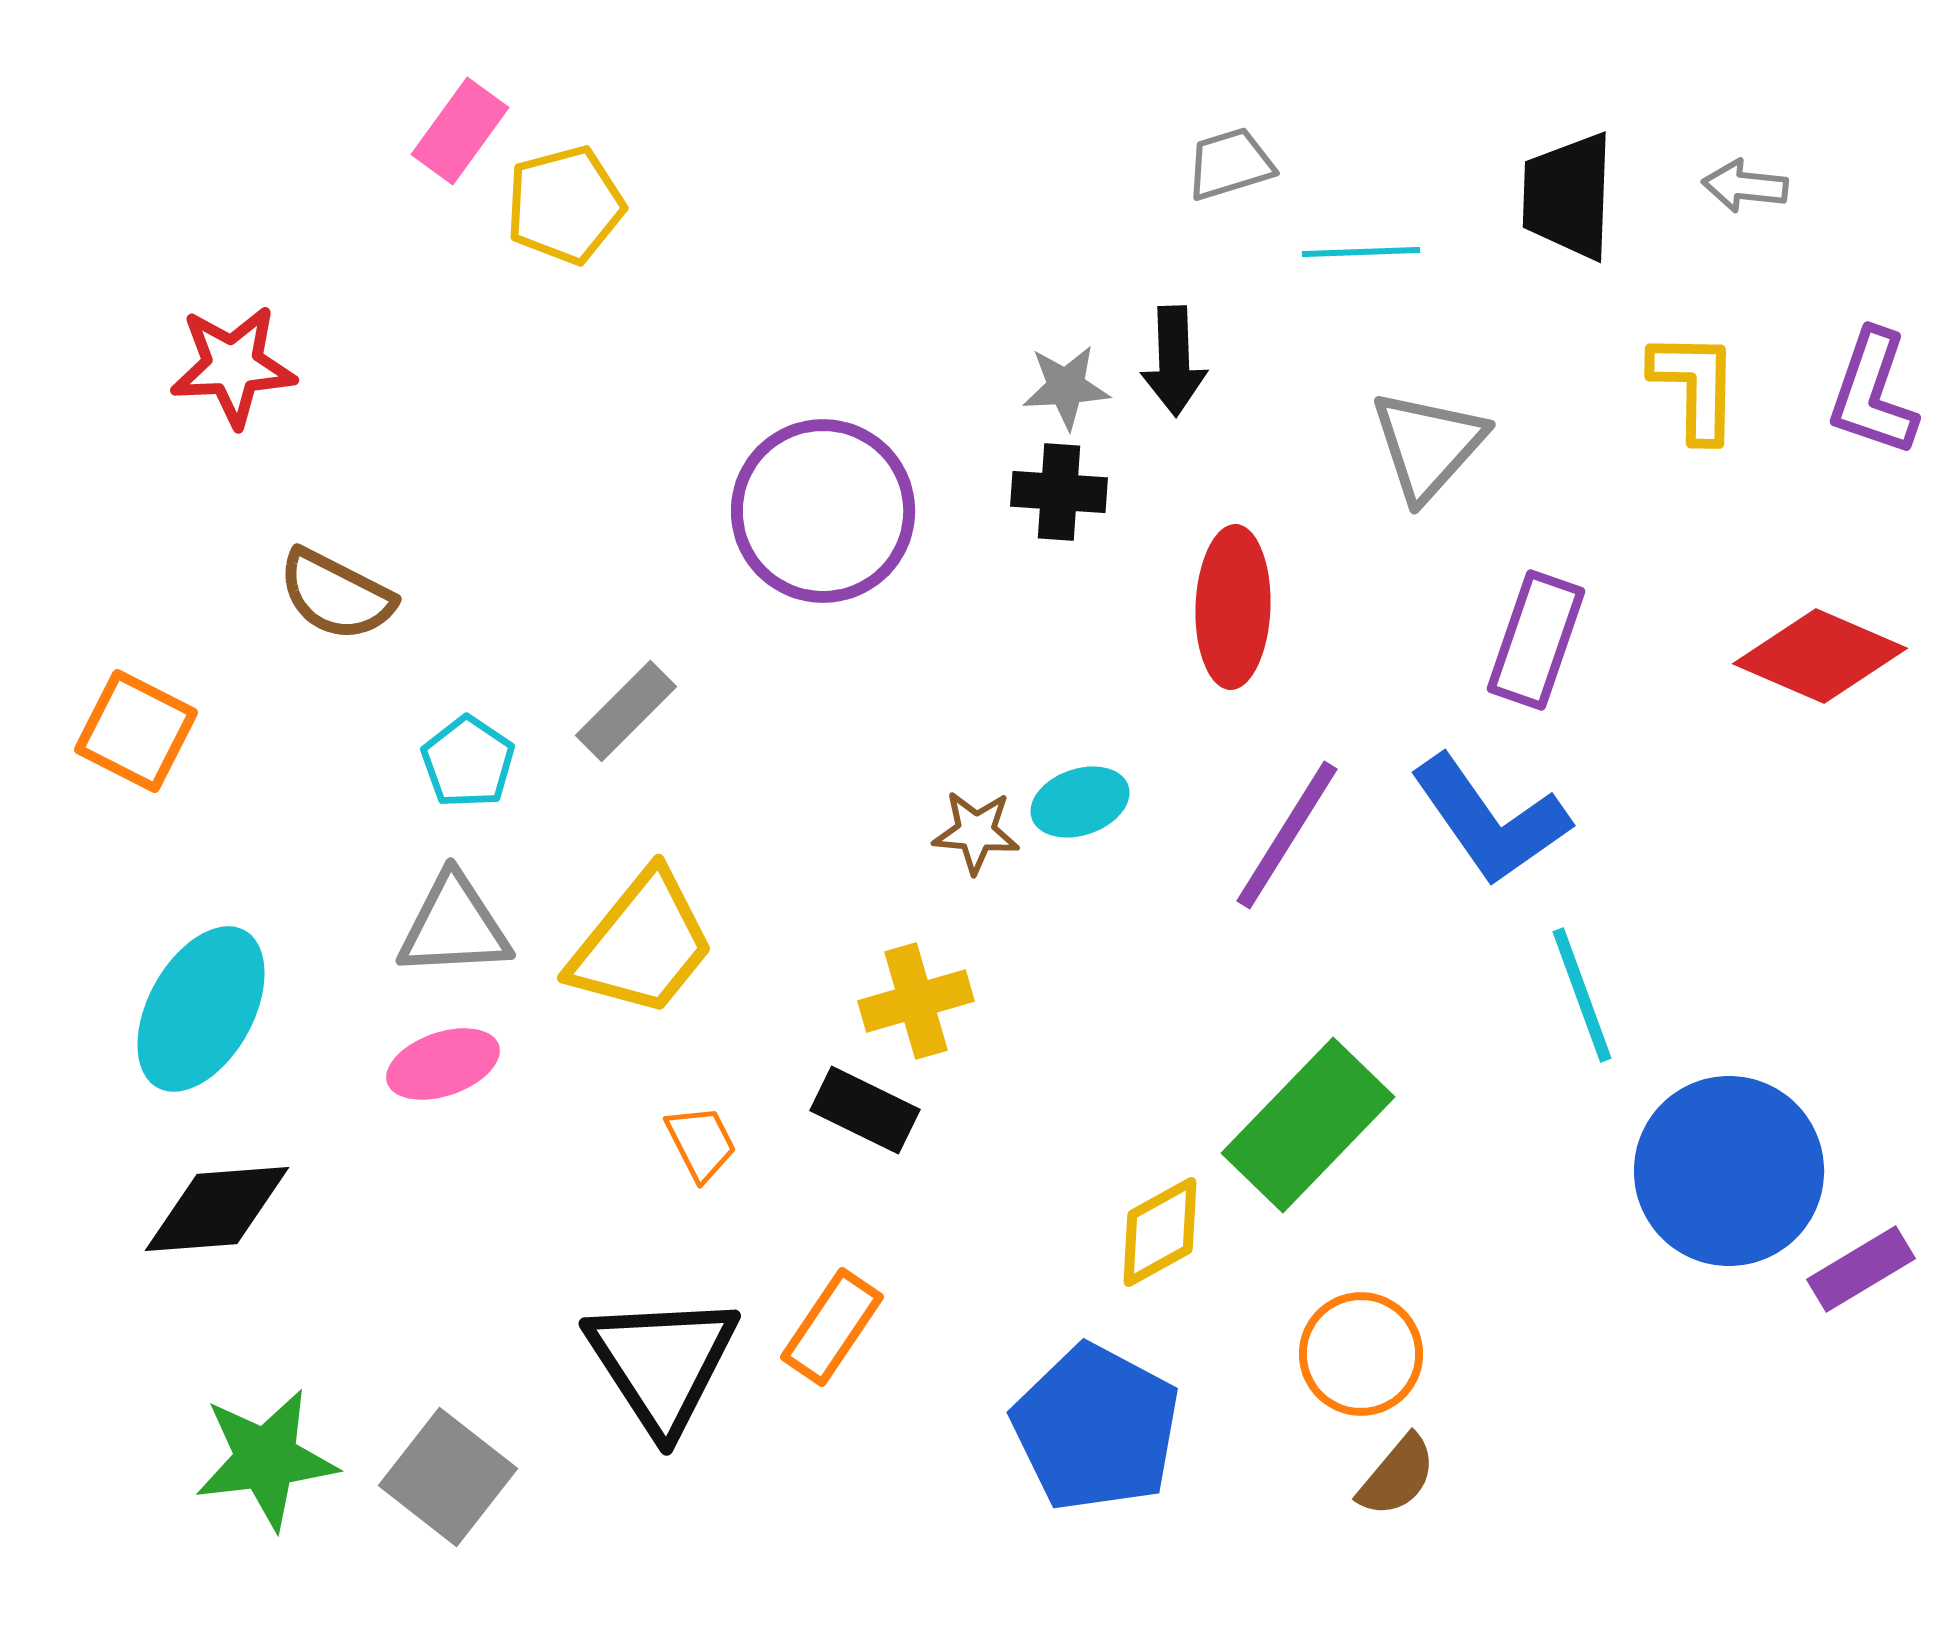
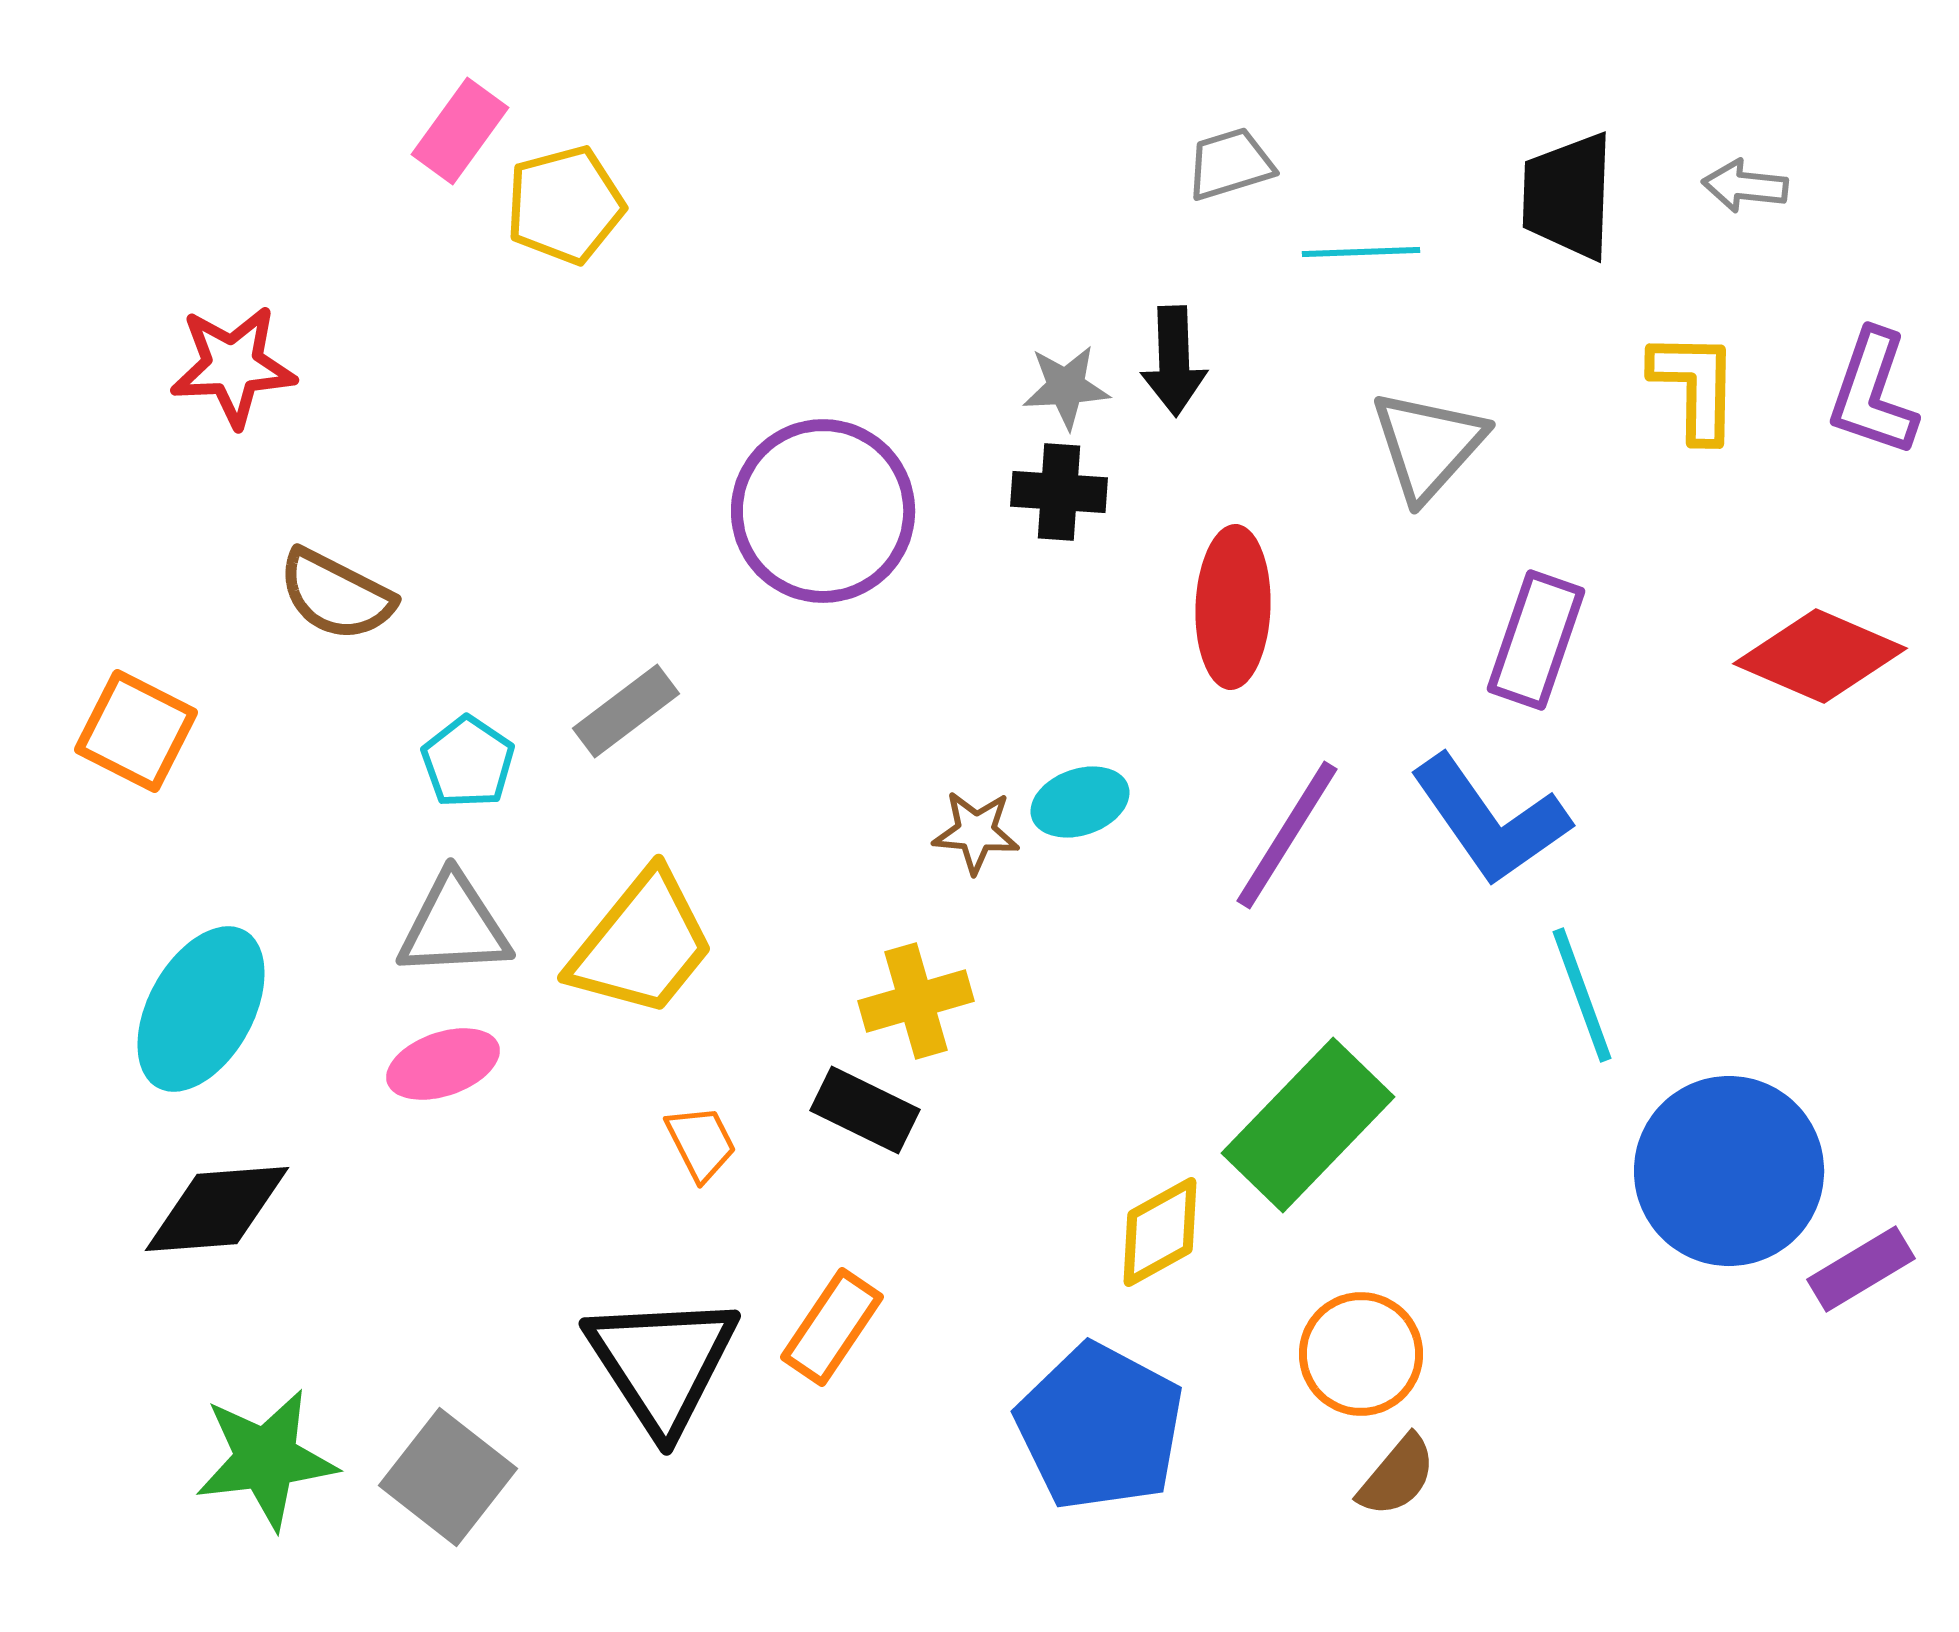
gray rectangle at (626, 711): rotated 8 degrees clockwise
blue pentagon at (1096, 1428): moved 4 px right, 1 px up
